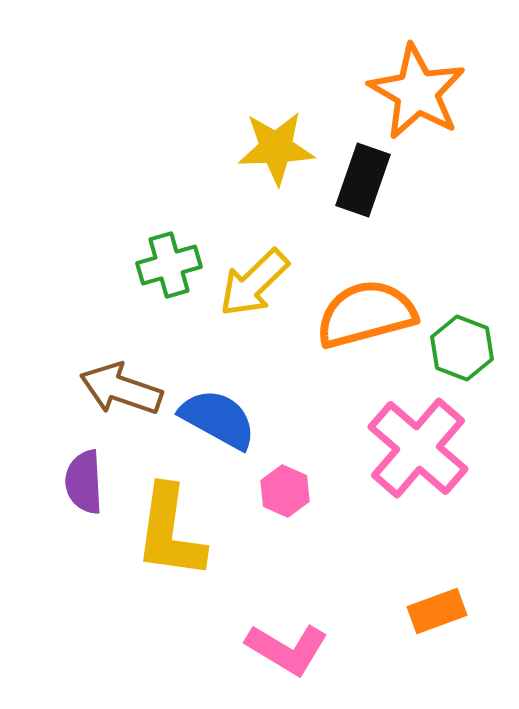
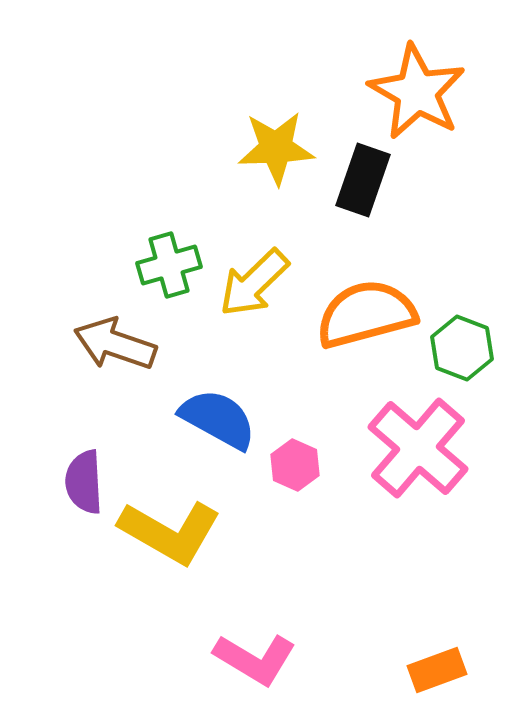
brown arrow: moved 6 px left, 45 px up
pink hexagon: moved 10 px right, 26 px up
yellow L-shape: rotated 68 degrees counterclockwise
orange rectangle: moved 59 px down
pink L-shape: moved 32 px left, 10 px down
